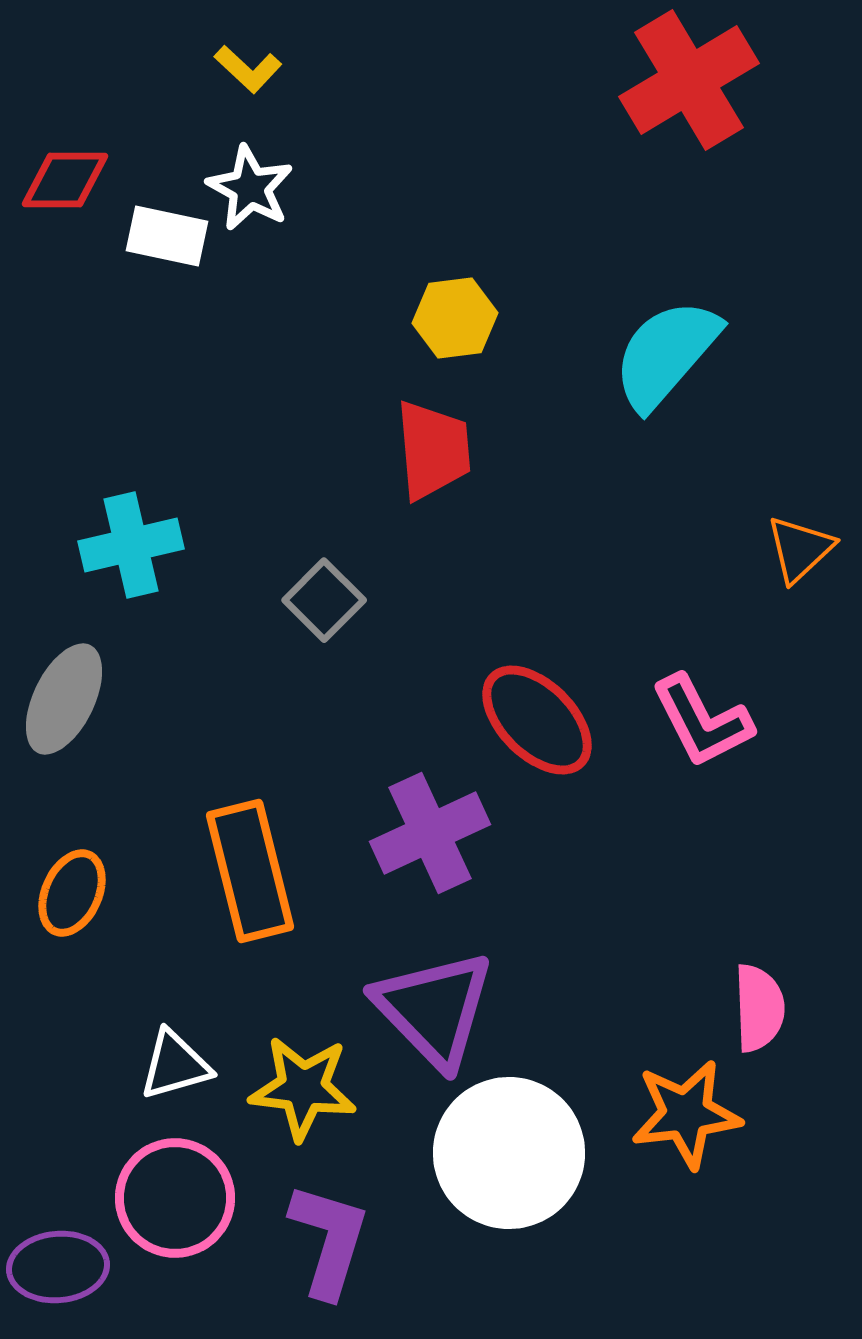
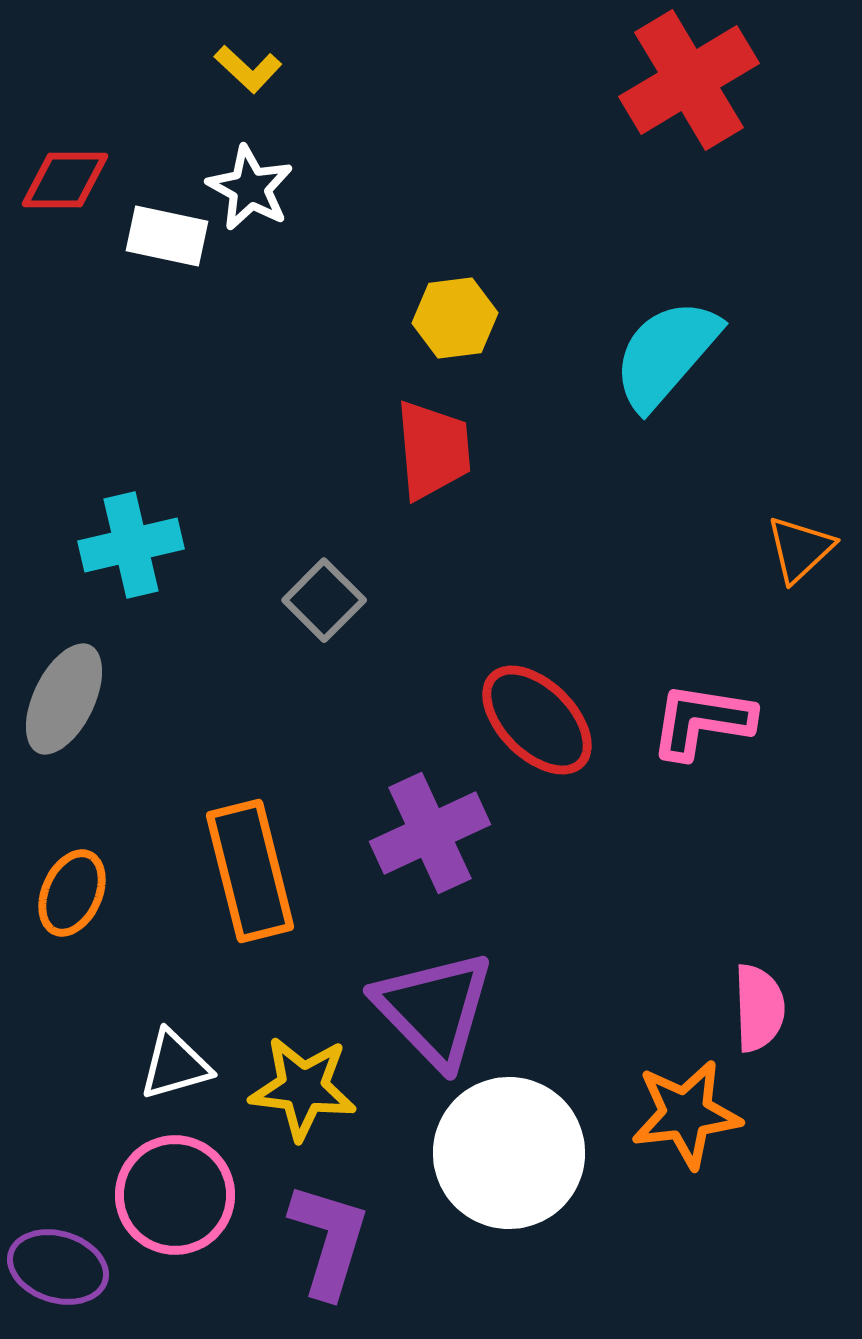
pink L-shape: rotated 126 degrees clockwise
pink circle: moved 3 px up
purple ellipse: rotated 22 degrees clockwise
